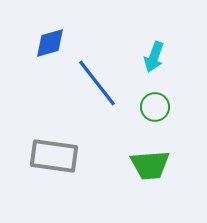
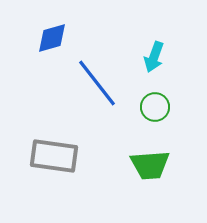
blue diamond: moved 2 px right, 5 px up
